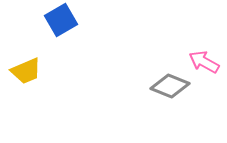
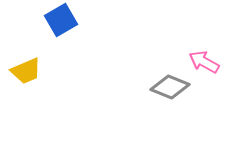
gray diamond: moved 1 px down
